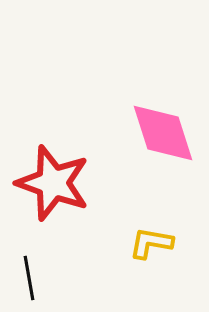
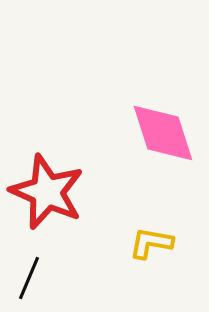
red star: moved 6 px left, 9 px down; rotated 4 degrees clockwise
black line: rotated 33 degrees clockwise
